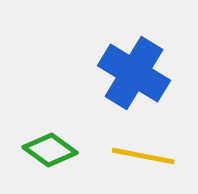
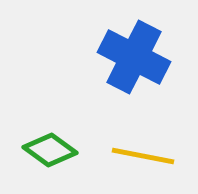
blue cross: moved 16 px up; rotated 4 degrees counterclockwise
